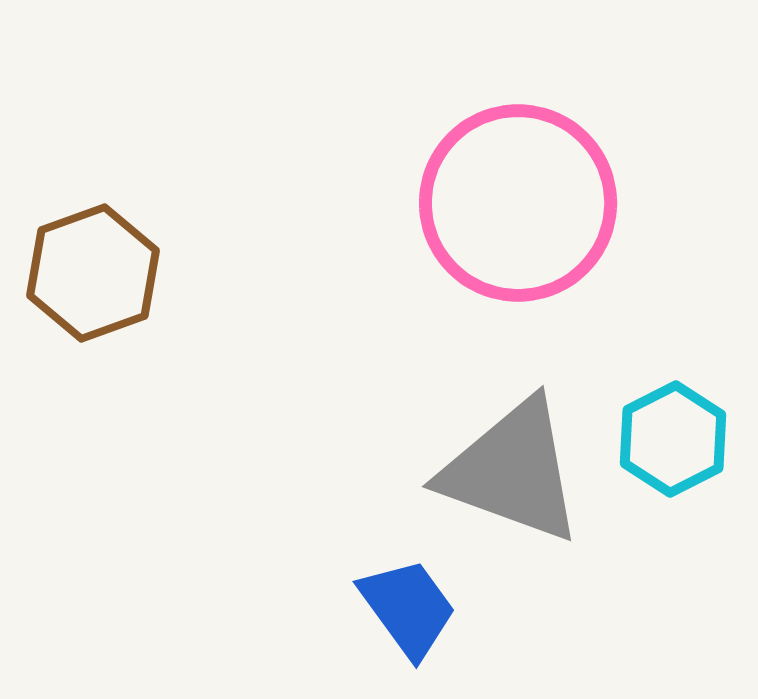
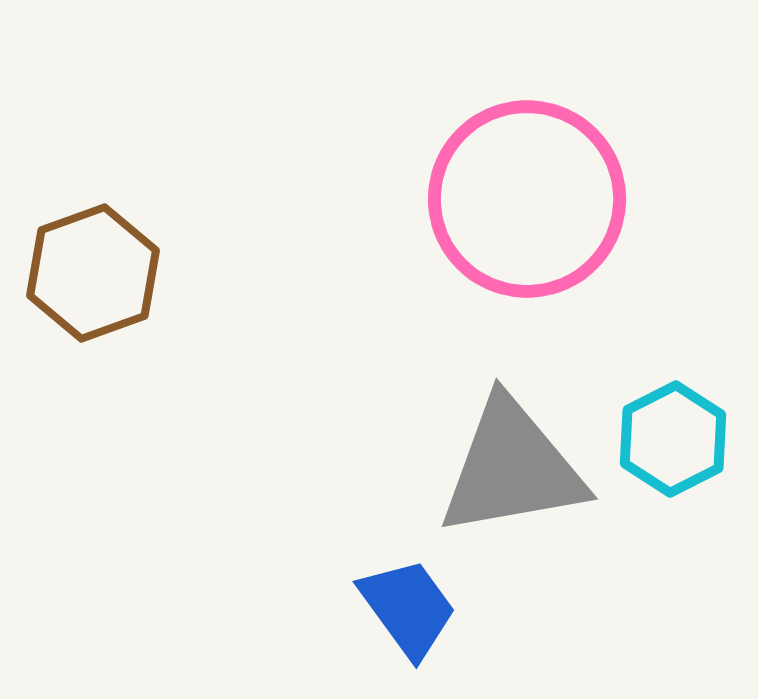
pink circle: moved 9 px right, 4 px up
gray triangle: moved 3 px up; rotated 30 degrees counterclockwise
